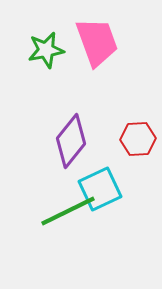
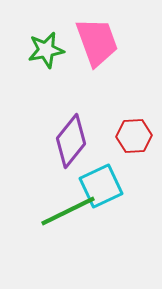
red hexagon: moved 4 px left, 3 px up
cyan square: moved 1 px right, 3 px up
